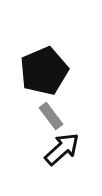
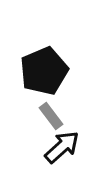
black arrow: moved 2 px up
